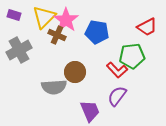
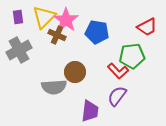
purple rectangle: moved 4 px right, 2 px down; rotated 64 degrees clockwise
red L-shape: moved 1 px right, 1 px down
purple trapezoid: rotated 30 degrees clockwise
